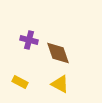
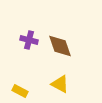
brown diamond: moved 2 px right, 7 px up
yellow rectangle: moved 9 px down
